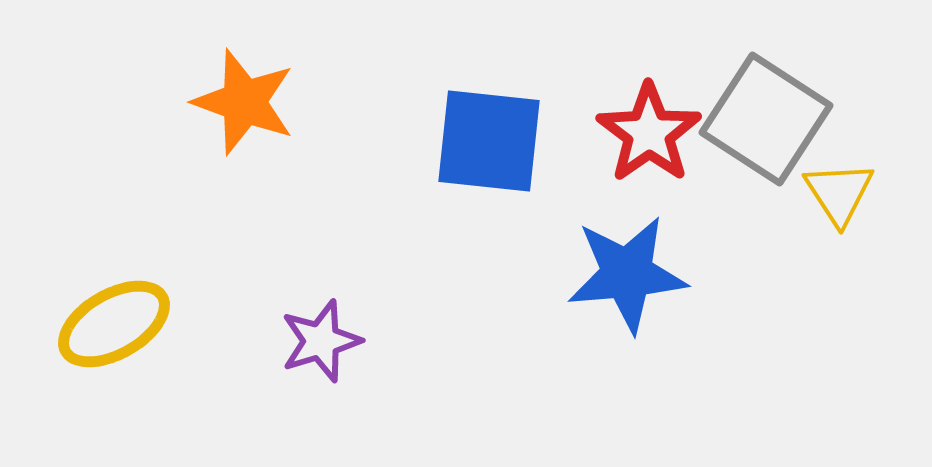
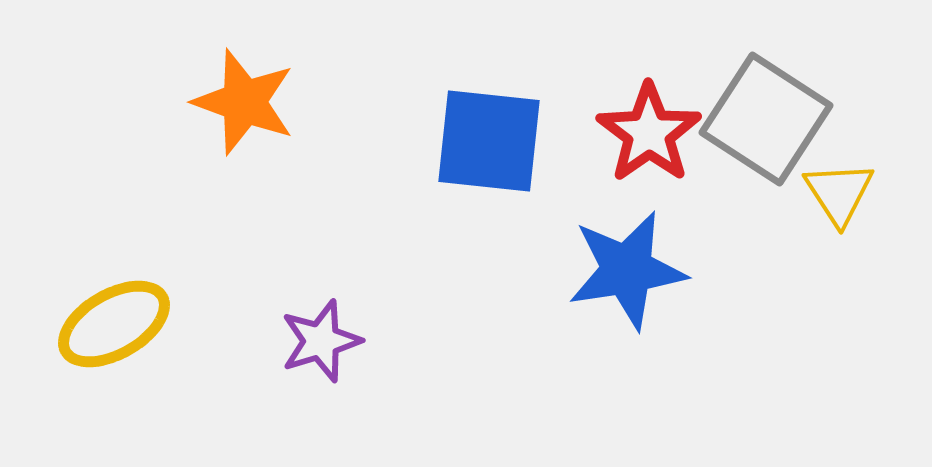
blue star: moved 4 px up; rotated 4 degrees counterclockwise
